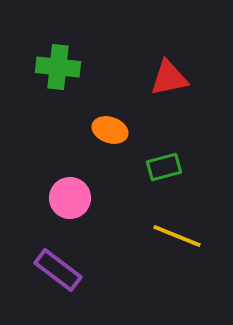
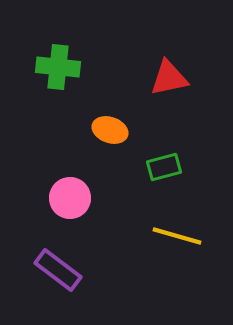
yellow line: rotated 6 degrees counterclockwise
